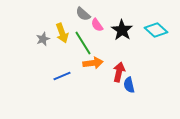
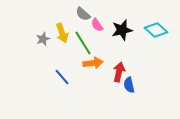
black star: rotated 25 degrees clockwise
blue line: moved 1 px down; rotated 72 degrees clockwise
